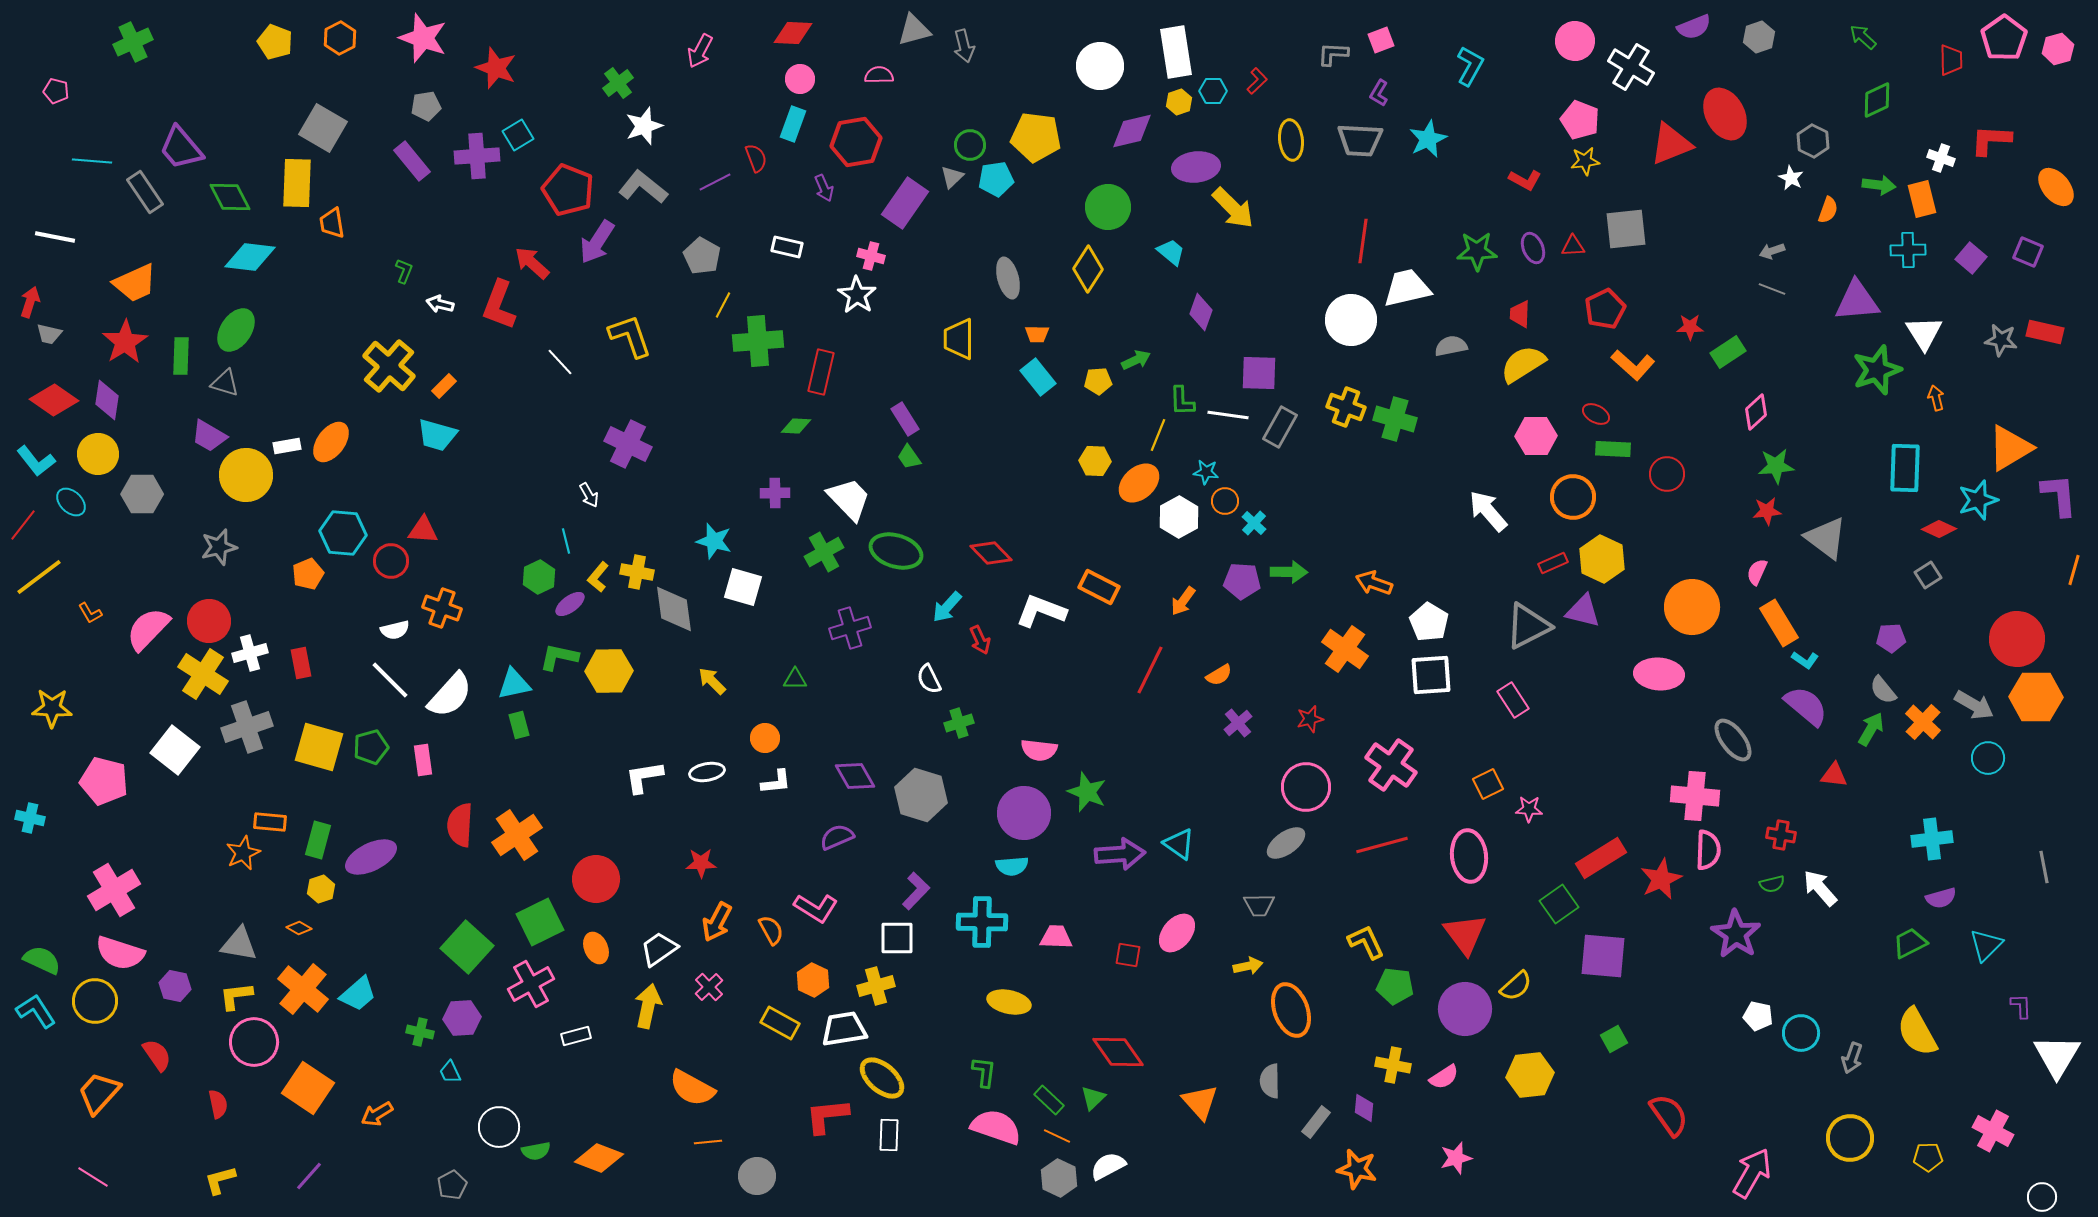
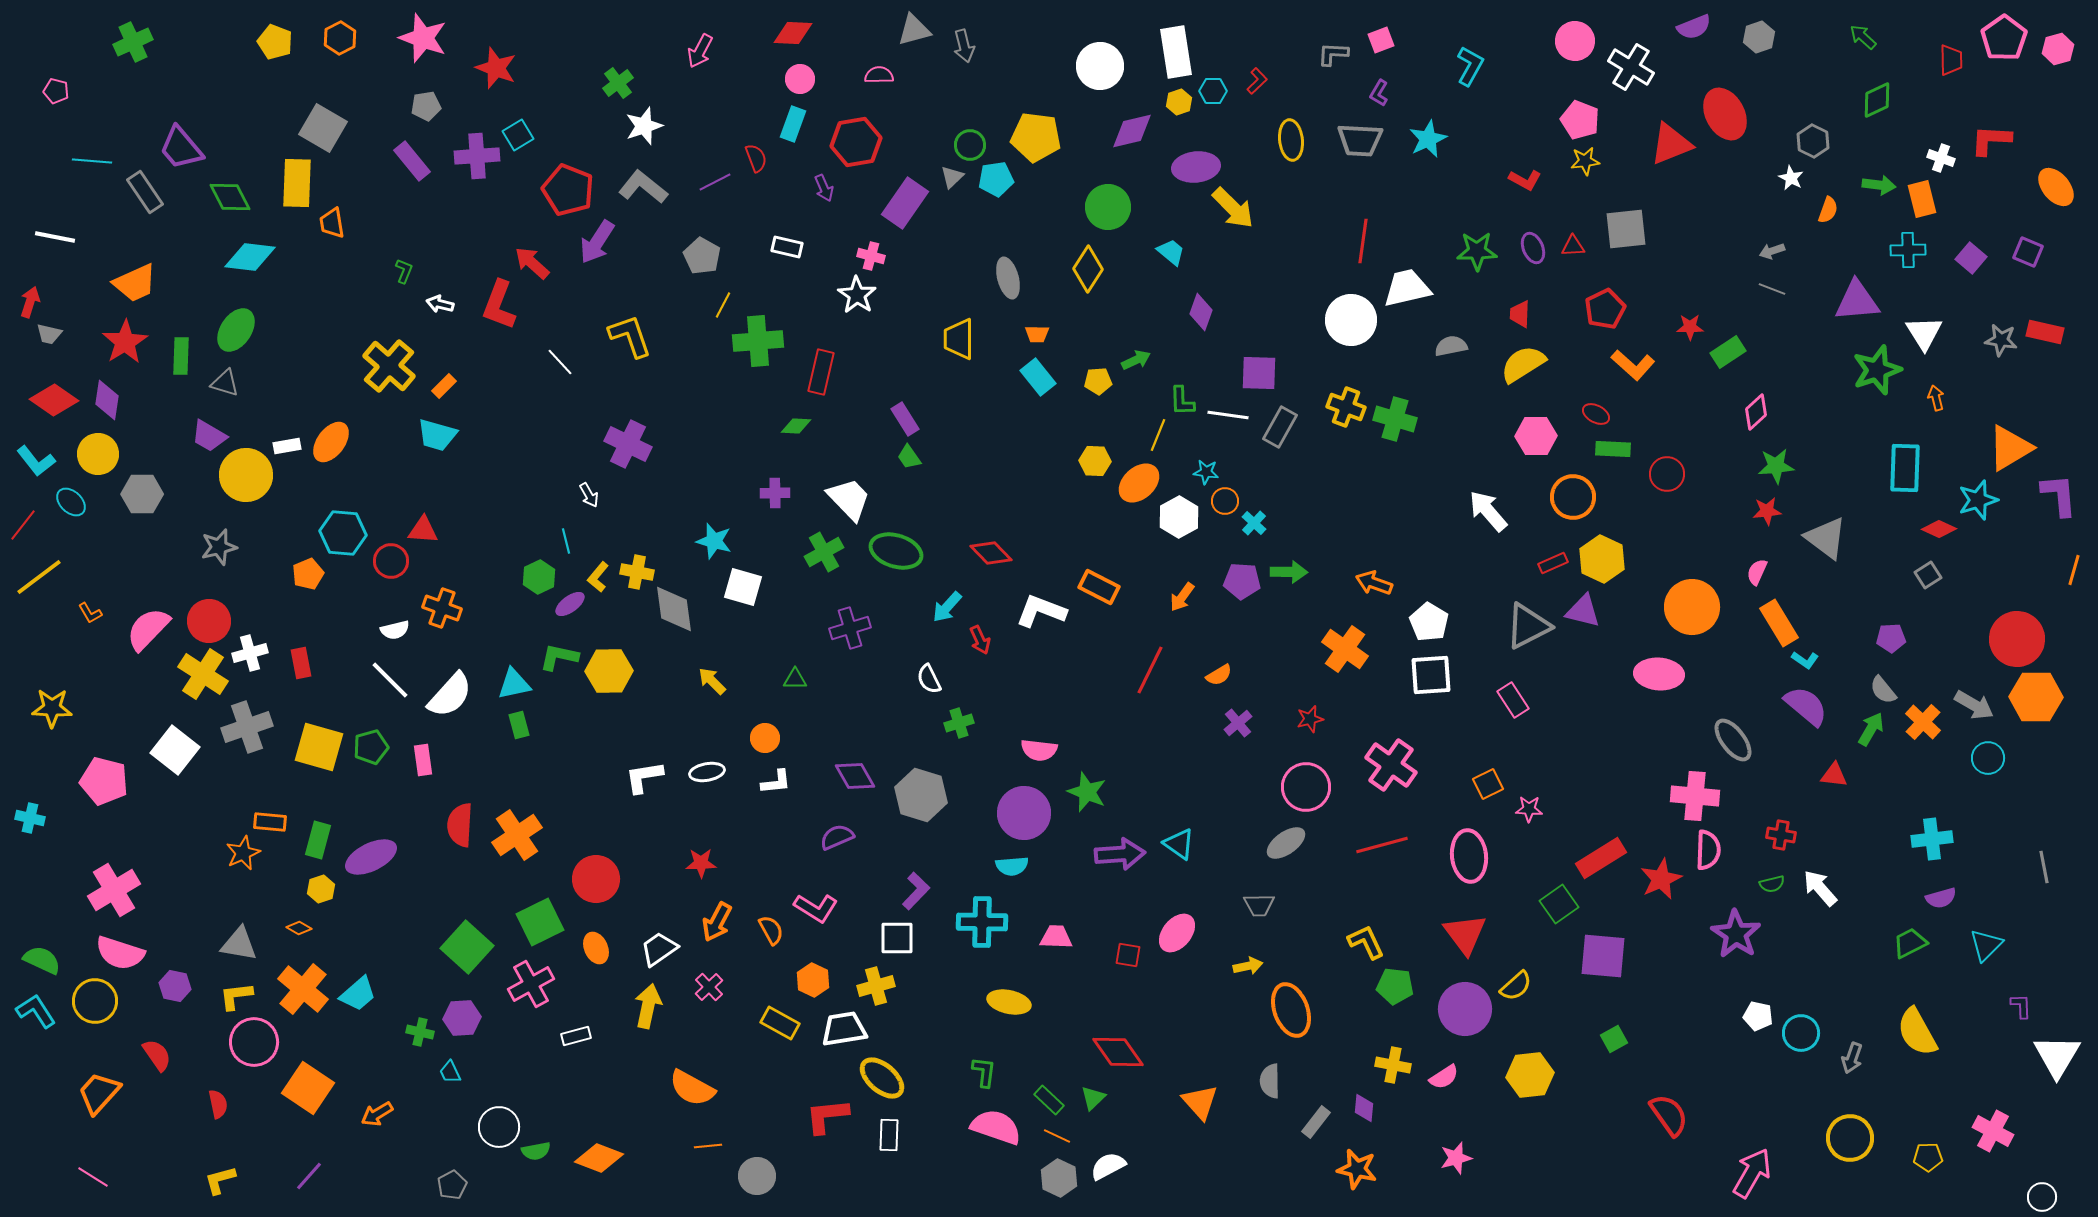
orange arrow at (1183, 601): moved 1 px left, 4 px up
orange line at (708, 1142): moved 4 px down
